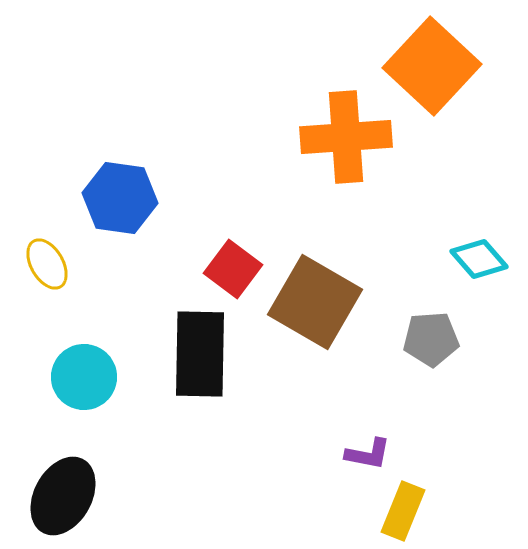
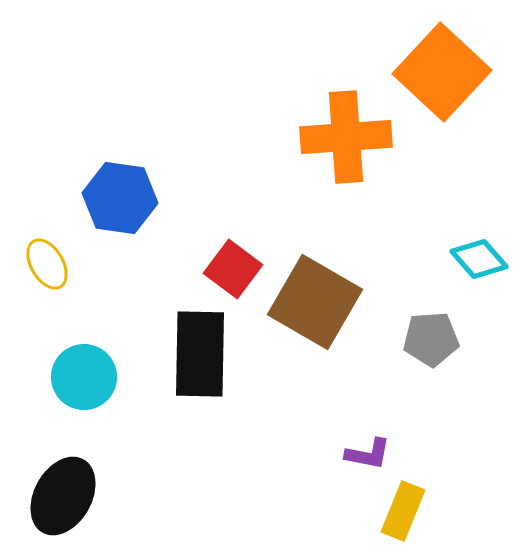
orange square: moved 10 px right, 6 px down
